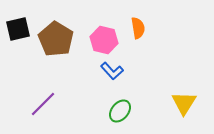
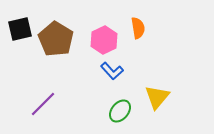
black square: moved 2 px right
pink hexagon: rotated 20 degrees clockwise
yellow triangle: moved 27 px left, 6 px up; rotated 8 degrees clockwise
